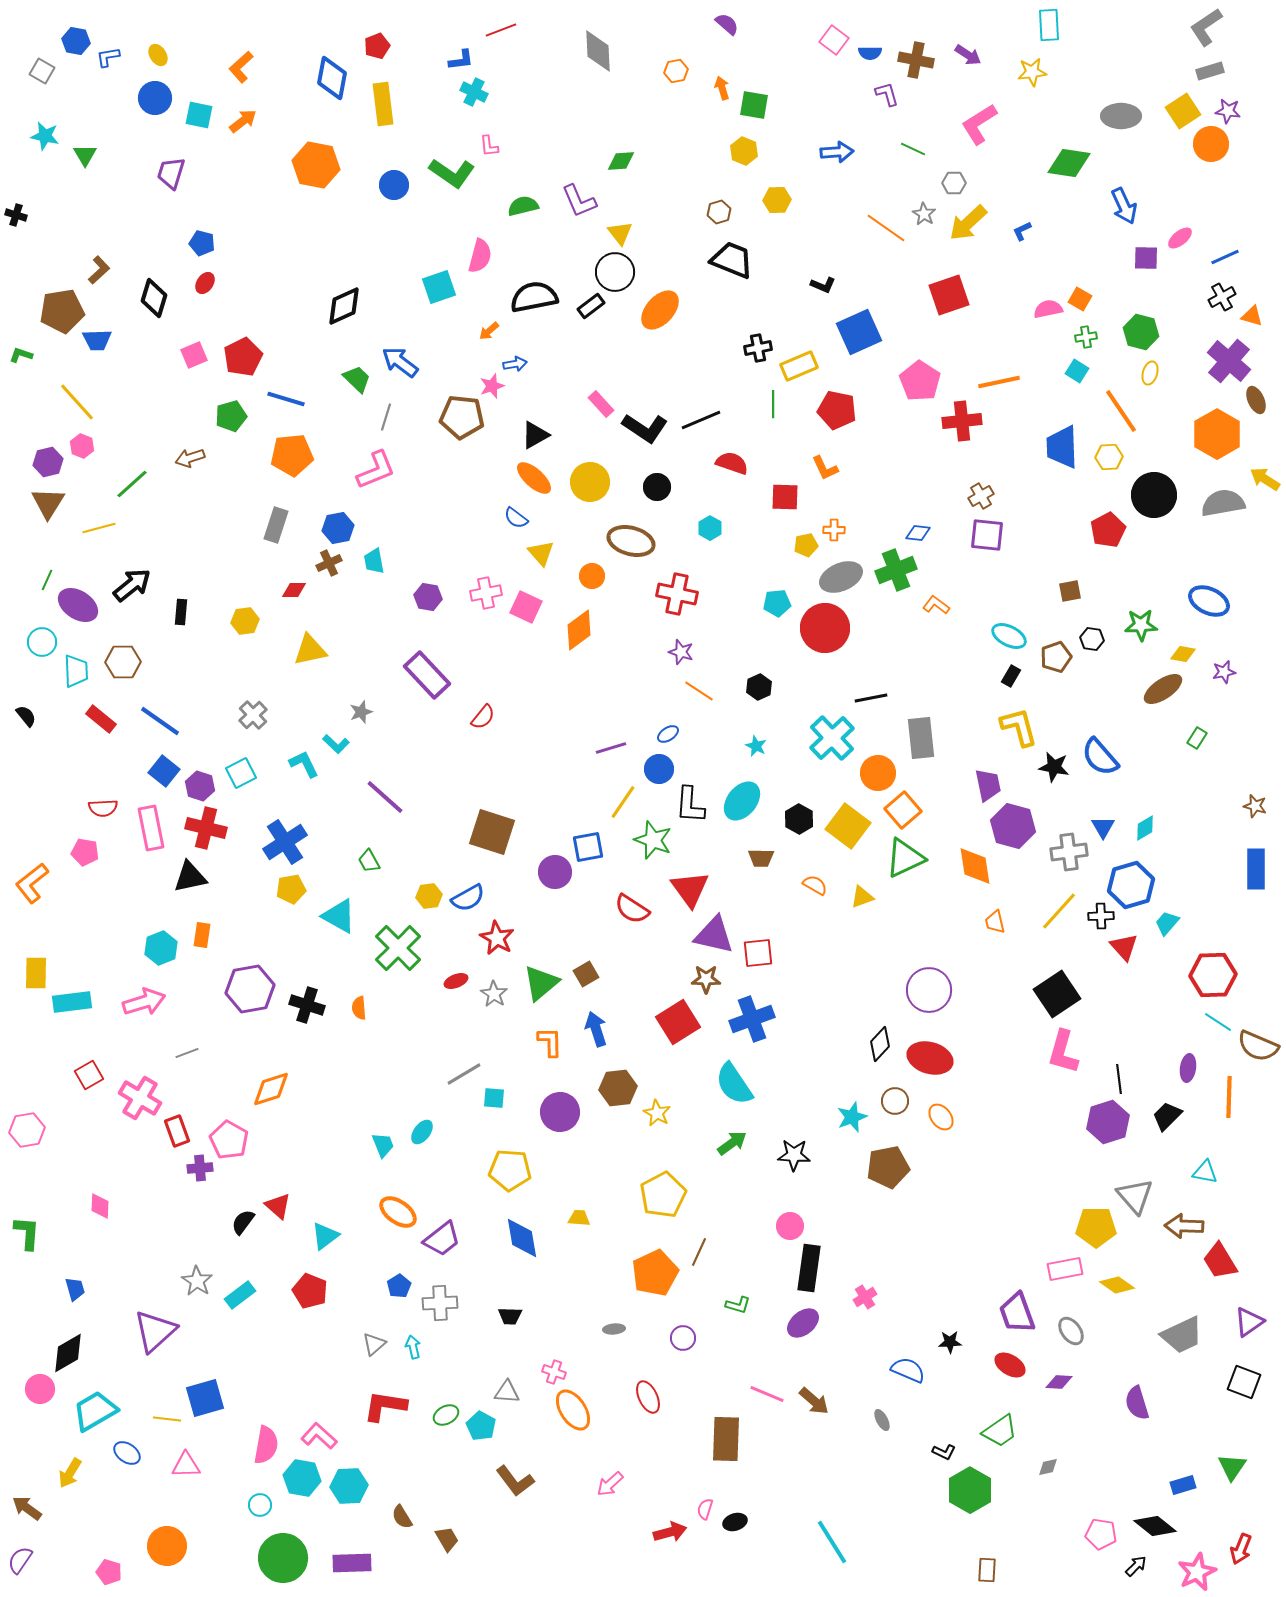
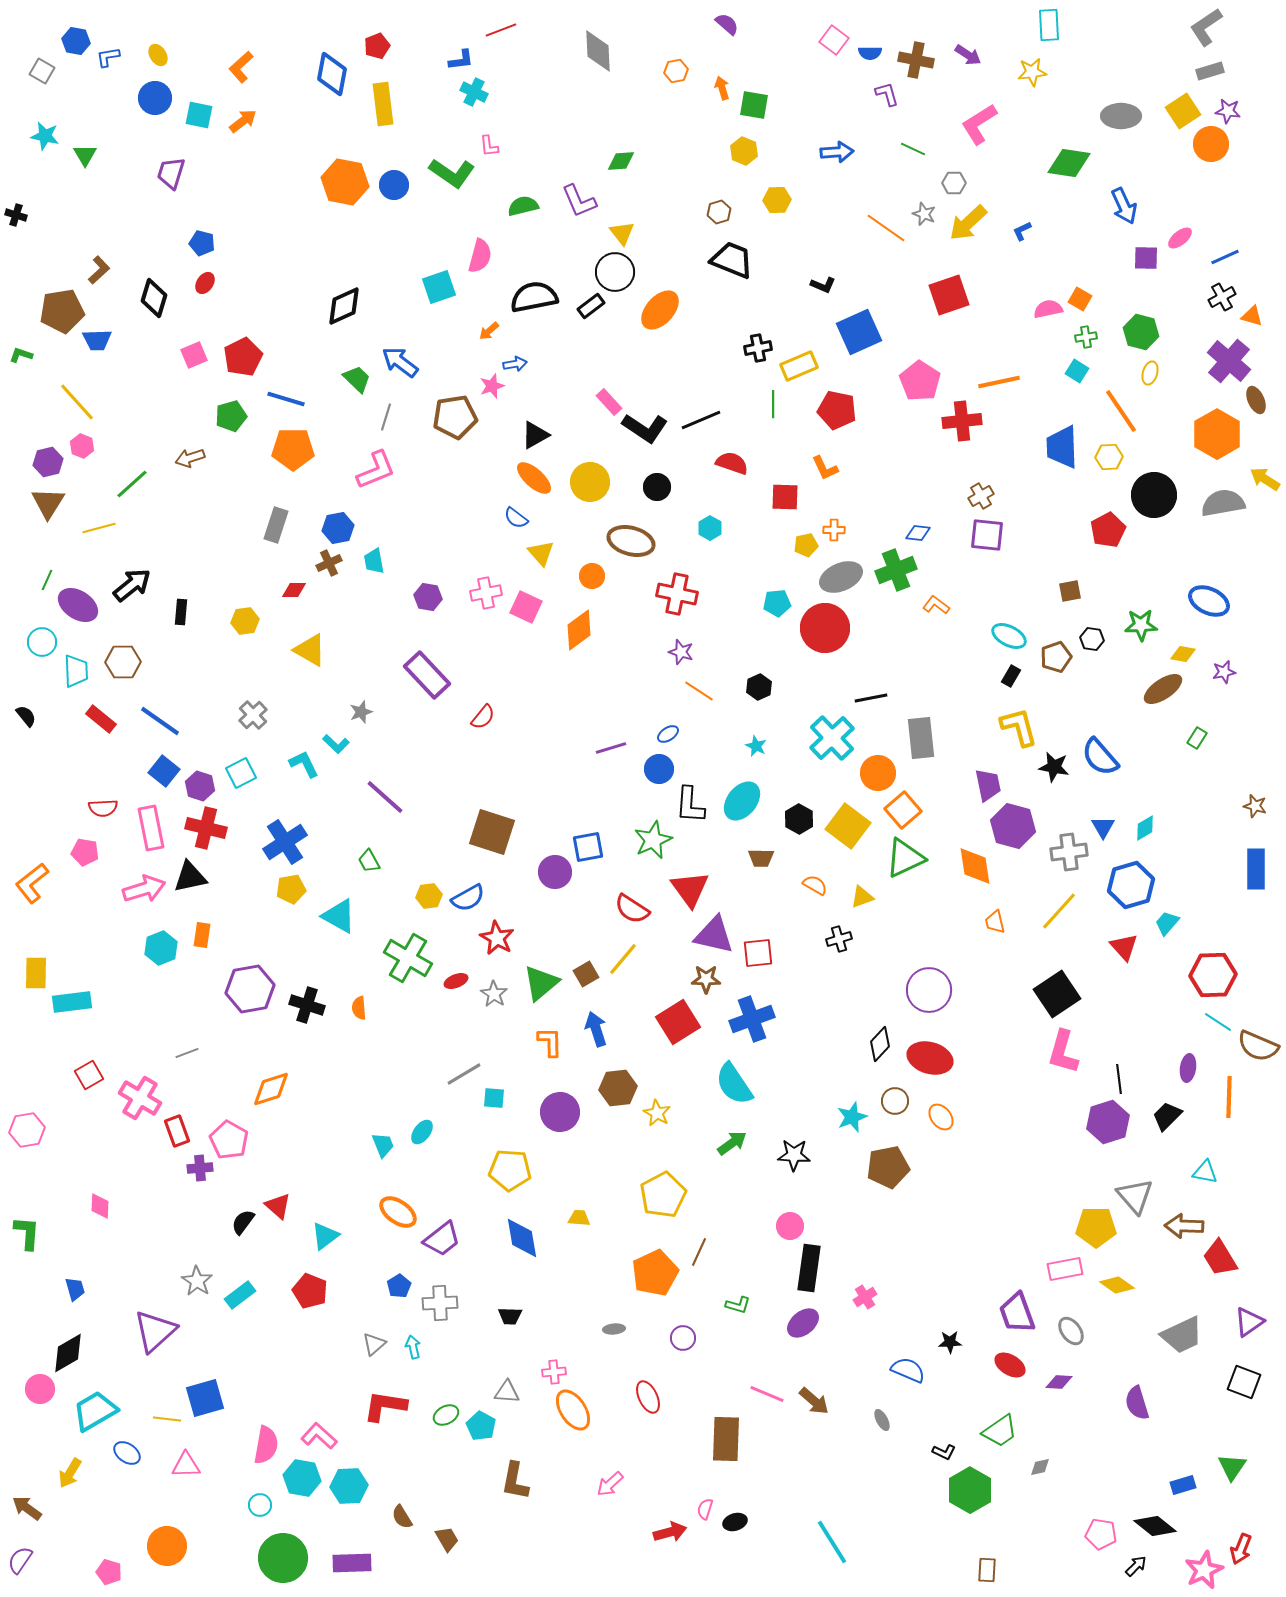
blue diamond at (332, 78): moved 4 px up
orange hexagon at (316, 165): moved 29 px right, 17 px down
gray star at (924, 214): rotated 10 degrees counterclockwise
yellow triangle at (620, 233): moved 2 px right
pink rectangle at (601, 404): moved 8 px right, 2 px up
brown pentagon at (462, 417): moved 7 px left; rotated 15 degrees counterclockwise
orange pentagon at (292, 455): moved 1 px right, 6 px up; rotated 6 degrees clockwise
yellow triangle at (310, 650): rotated 42 degrees clockwise
yellow line at (623, 802): moved 157 px down; rotated 6 degrees clockwise
green star at (653, 840): rotated 27 degrees clockwise
black cross at (1101, 916): moved 262 px left, 23 px down; rotated 15 degrees counterclockwise
green cross at (398, 948): moved 10 px right, 10 px down; rotated 15 degrees counterclockwise
pink arrow at (144, 1002): moved 113 px up
red trapezoid at (1220, 1261): moved 3 px up
pink cross at (554, 1372): rotated 25 degrees counterclockwise
gray diamond at (1048, 1467): moved 8 px left
brown L-shape at (515, 1481): rotated 48 degrees clockwise
pink star at (1197, 1572): moved 7 px right, 2 px up
